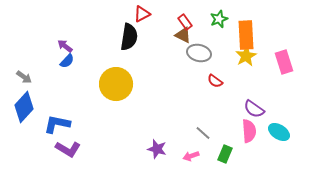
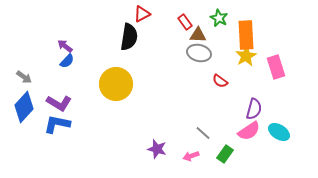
green star: moved 1 px up; rotated 24 degrees counterclockwise
brown triangle: moved 15 px right; rotated 24 degrees counterclockwise
pink rectangle: moved 8 px left, 5 px down
red semicircle: moved 5 px right
purple semicircle: rotated 110 degrees counterclockwise
pink semicircle: rotated 60 degrees clockwise
purple L-shape: moved 9 px left, 46 px up
green rectangle: rotated 12 degrees clockwise
